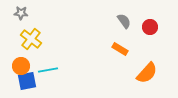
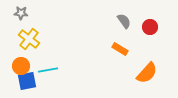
yellow cross: moved 2 px left
